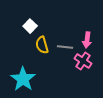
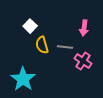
pink arrow: moved 3 px left, 12 px up
